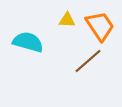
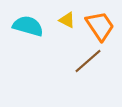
yellow triangle: rotated 24 degrees clockwise
cyan semicircle: moved 16 px up
